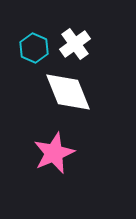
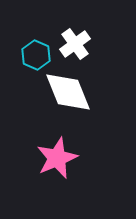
cyan hexagon: moved 2 px right, 7 px down
pink star: moved 3 px right, 5 px down
